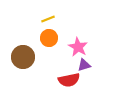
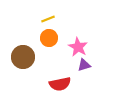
red semicircle: moved 9 px left, 4 px down
